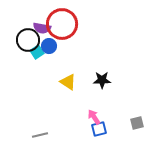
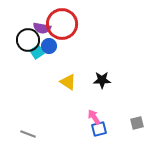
gray line: moved 12 px left, 1 px up; rotated 35 degrees clockwise
